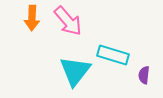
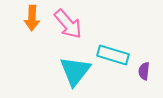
pink arrow: moved 3 px down
purple semicircle: moved 4 px up
